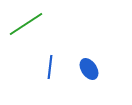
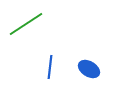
blue ellipse: rotated 25 degrees counterclockwise
